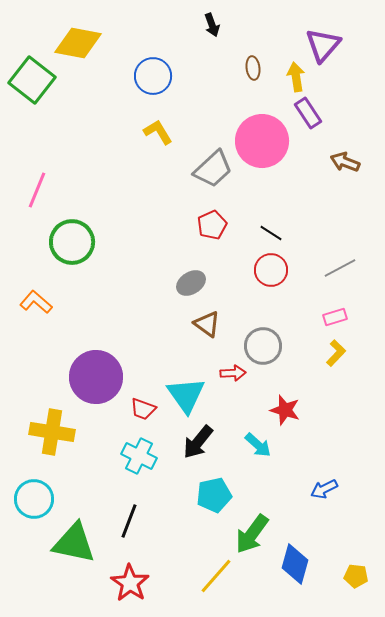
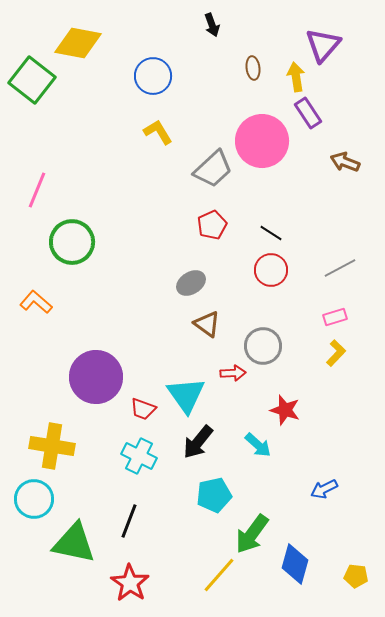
yellow cross at (52, 432): moved 14 px down
yellow line at (216, 576): moved 3 px right, 1 px up
